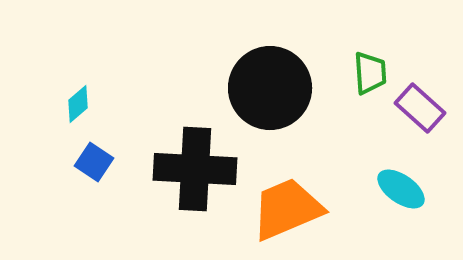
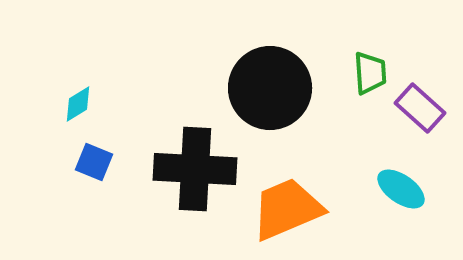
cyan diamond: rotated 9 degrees clockwise
blue square: rotated 12 degrees counterclockwise
